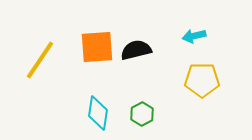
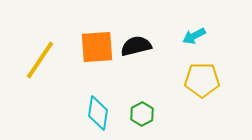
cyan arrow: rotated 15 degrees counterclockwise
black semicircle: moved 4 px up
